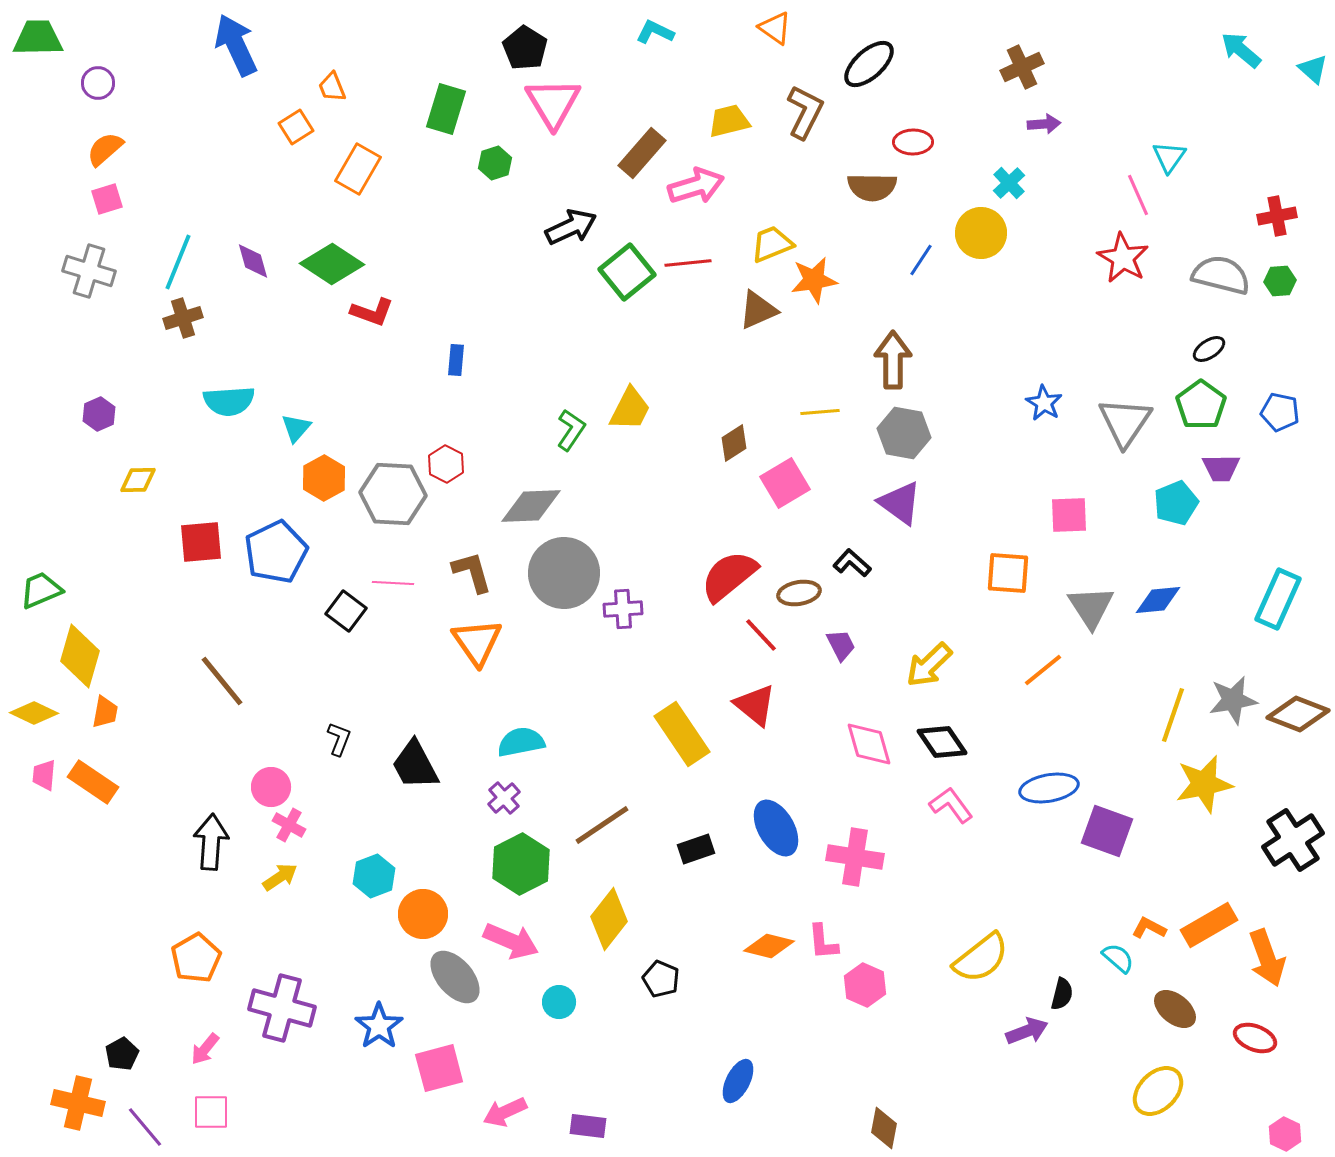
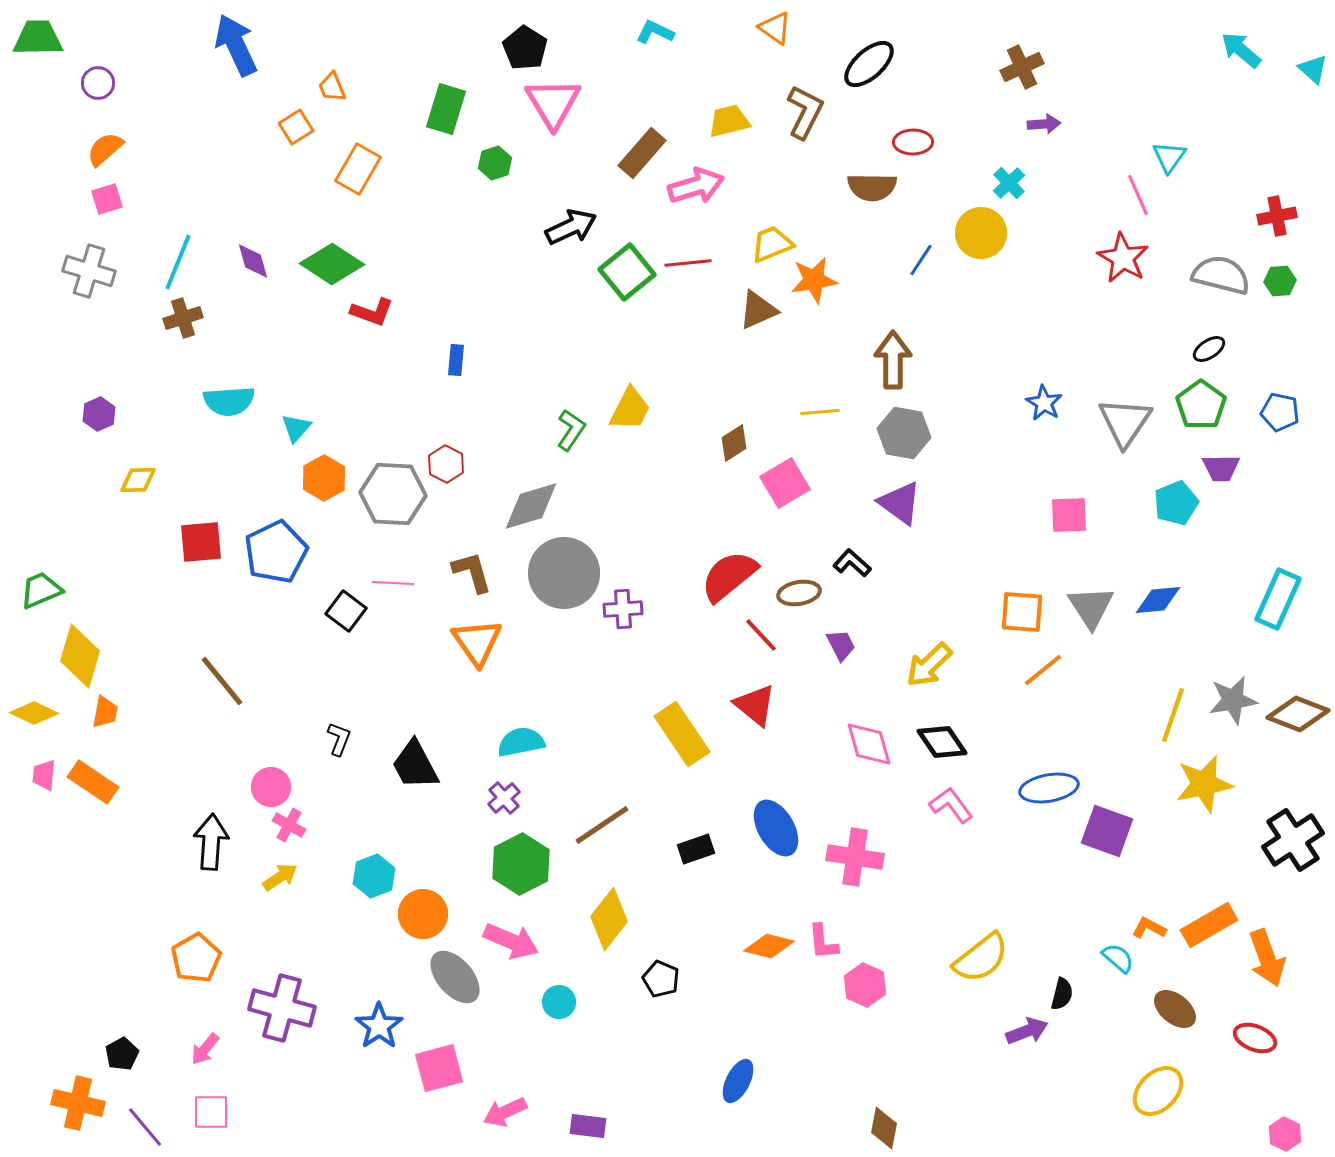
gray diamond at (531, 506): rotated 14 degrees counterclockwise
orange square at (1008, 573): moved 14 px right, 39 px down
